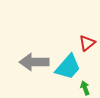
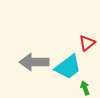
cyan trapezoid: rotated 12 degrees clockwise
